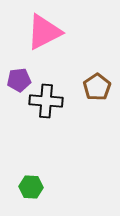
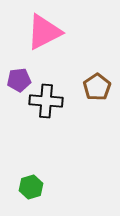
green hexagon: rotated 20 degrees counterclockwise
